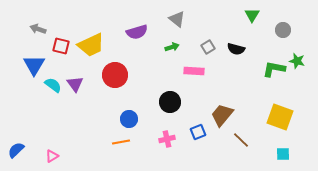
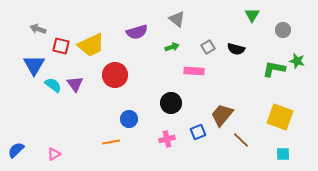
black circle: moved 1 px right, 1 px down
orange line: moved 10 px left
pink triangle: moved 2 px right, 2 px up
